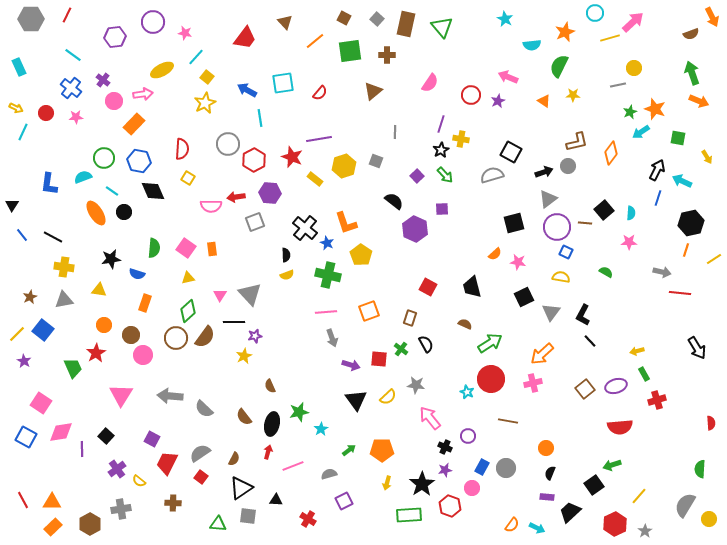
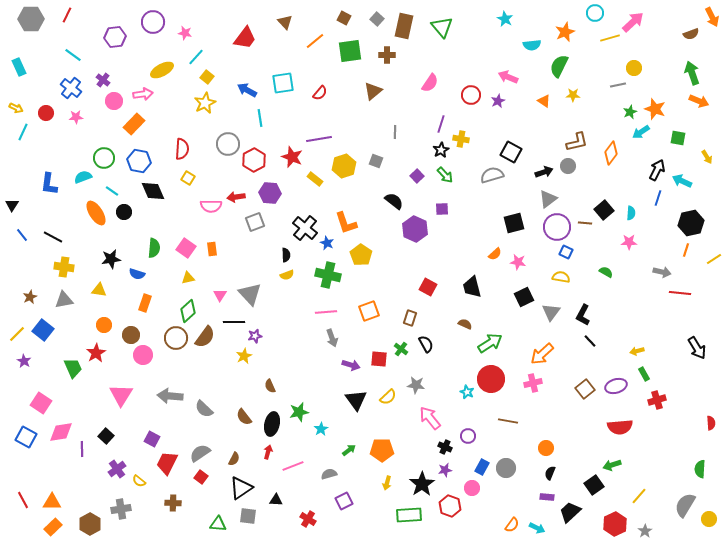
brown rectangle at (406, 24): moved 2 px left, 2 px down
